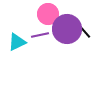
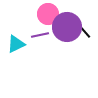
purple circle: moved 2 px up
cyan triangle: moved 1 px left, 2 px down
